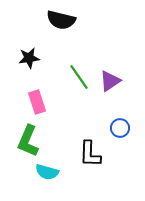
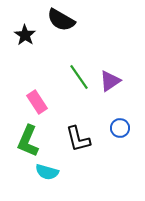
black semicircle: rotated 16 degrees clockwise
black star: moved 4 px left, 23 px up; rotated 30 degrees counterclockwise
pink rectangle: rotated 15 degrees counterclockwise
black L-shape: moved 12 px left, 15 px up; rotated 16 degrees counterclockwise
